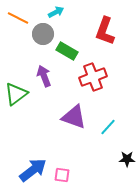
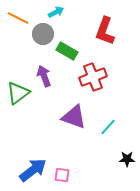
green triangle: moved 2 px right, 1 px up
